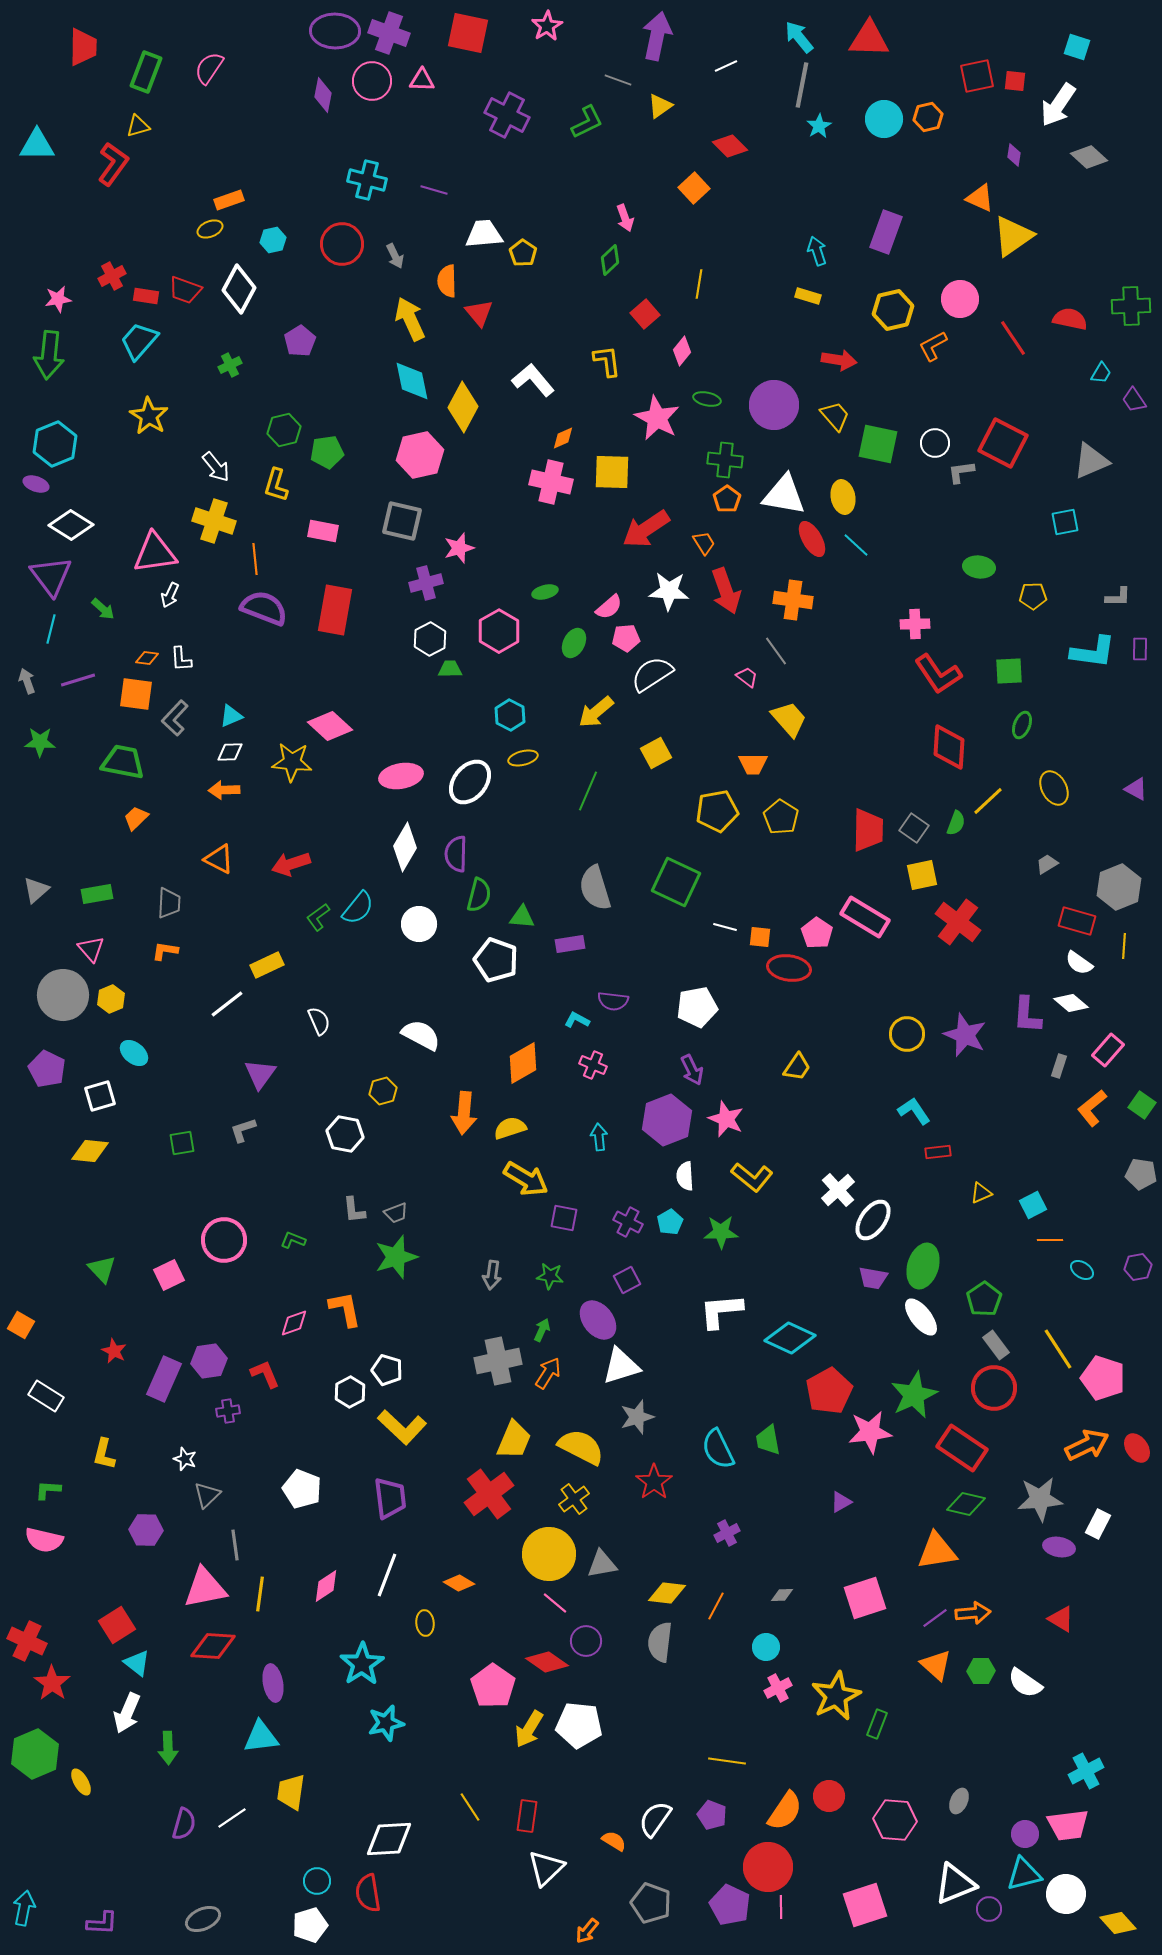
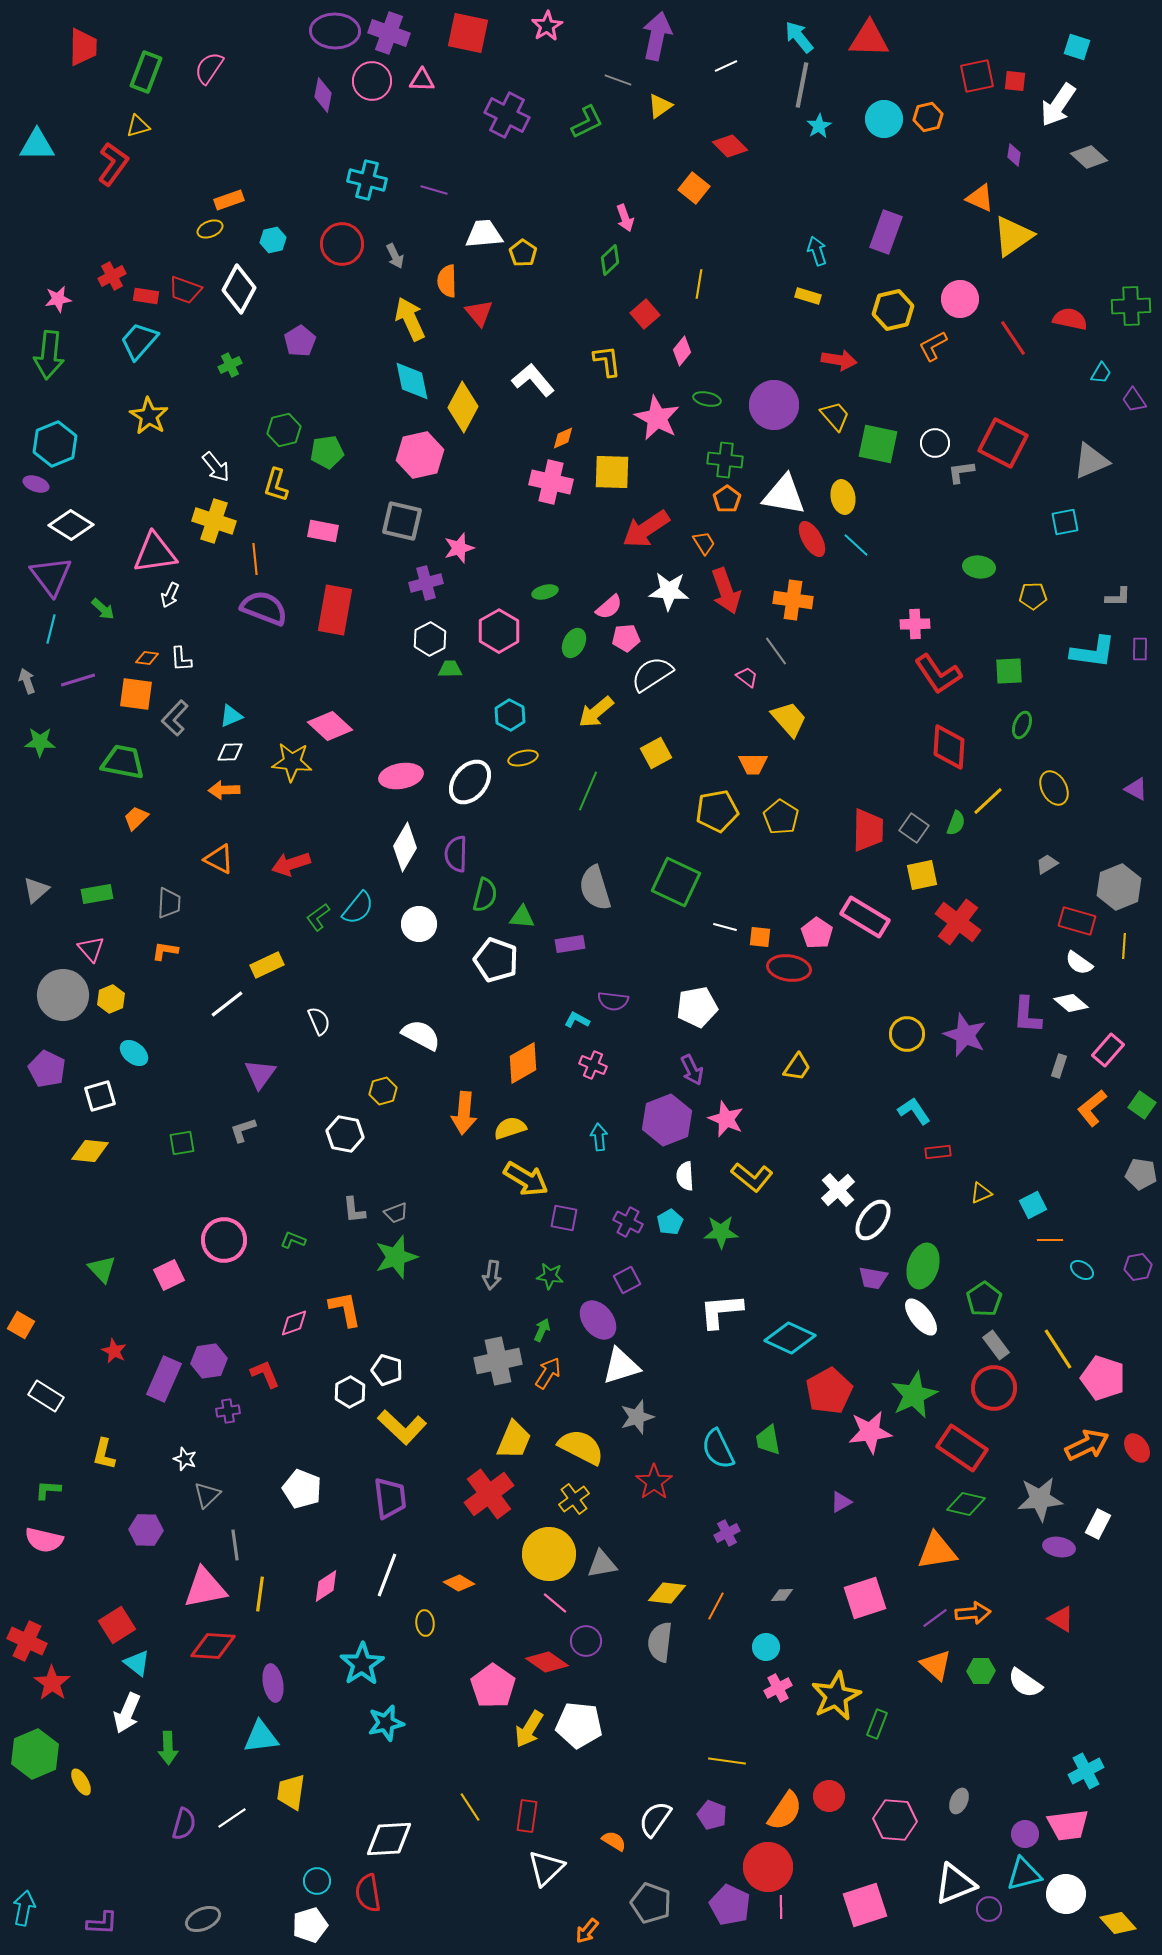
orange square at (694, 188): rotated 8 degrees counterclockwise
green semicircle at (479, 895): moved 6 px right
